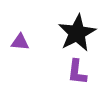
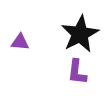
black star: moved 3 px right, 1 px down
